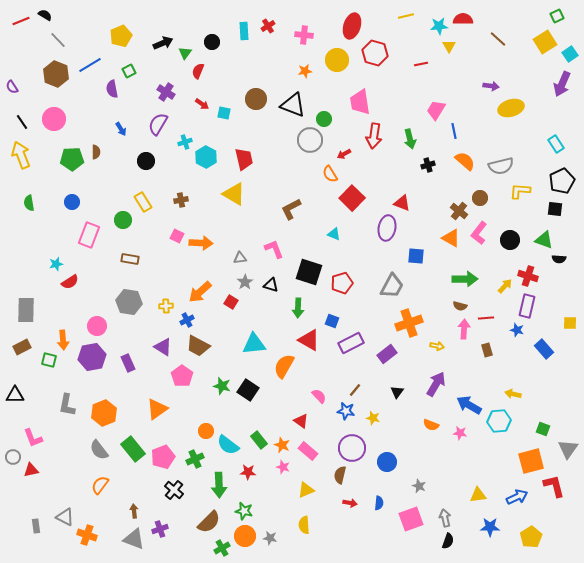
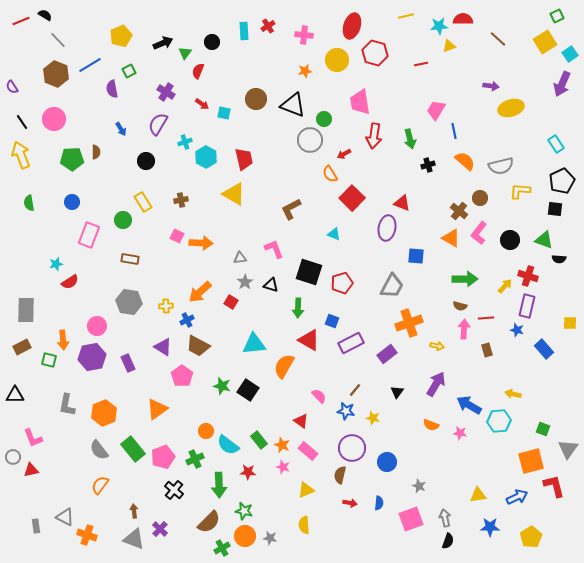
yellow triangle at (449, 46): rotated 40 degrees clockwise
purple cross at (160, 529): rotated 28 degrees counterclockwise
